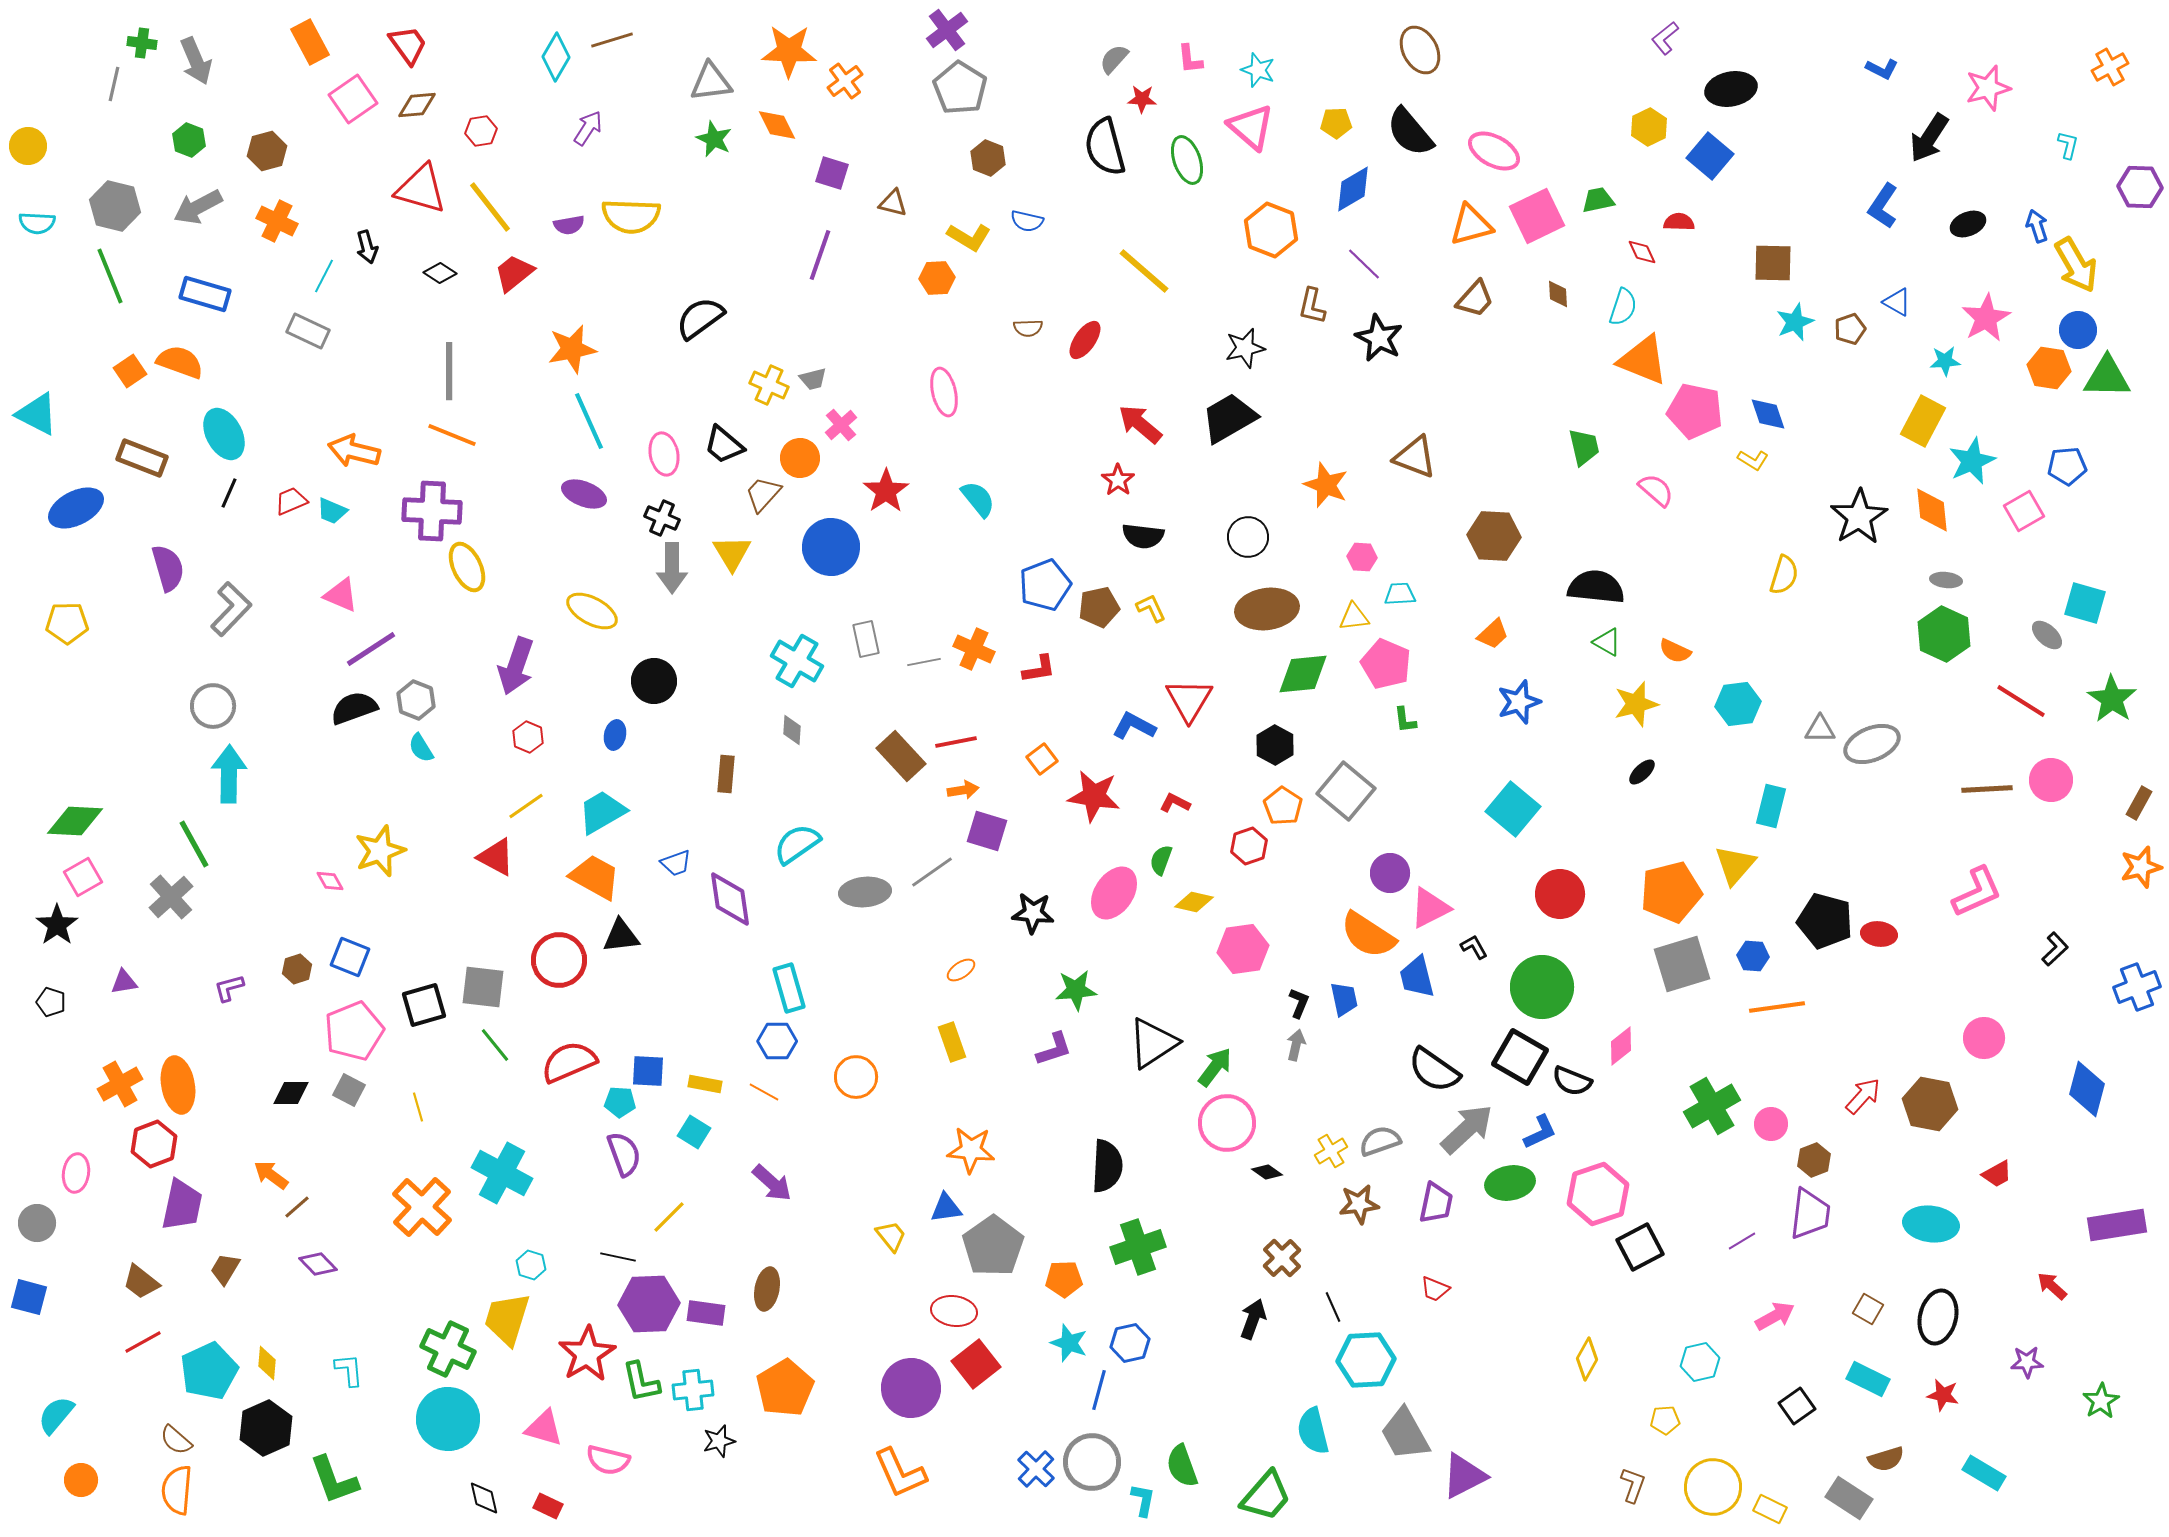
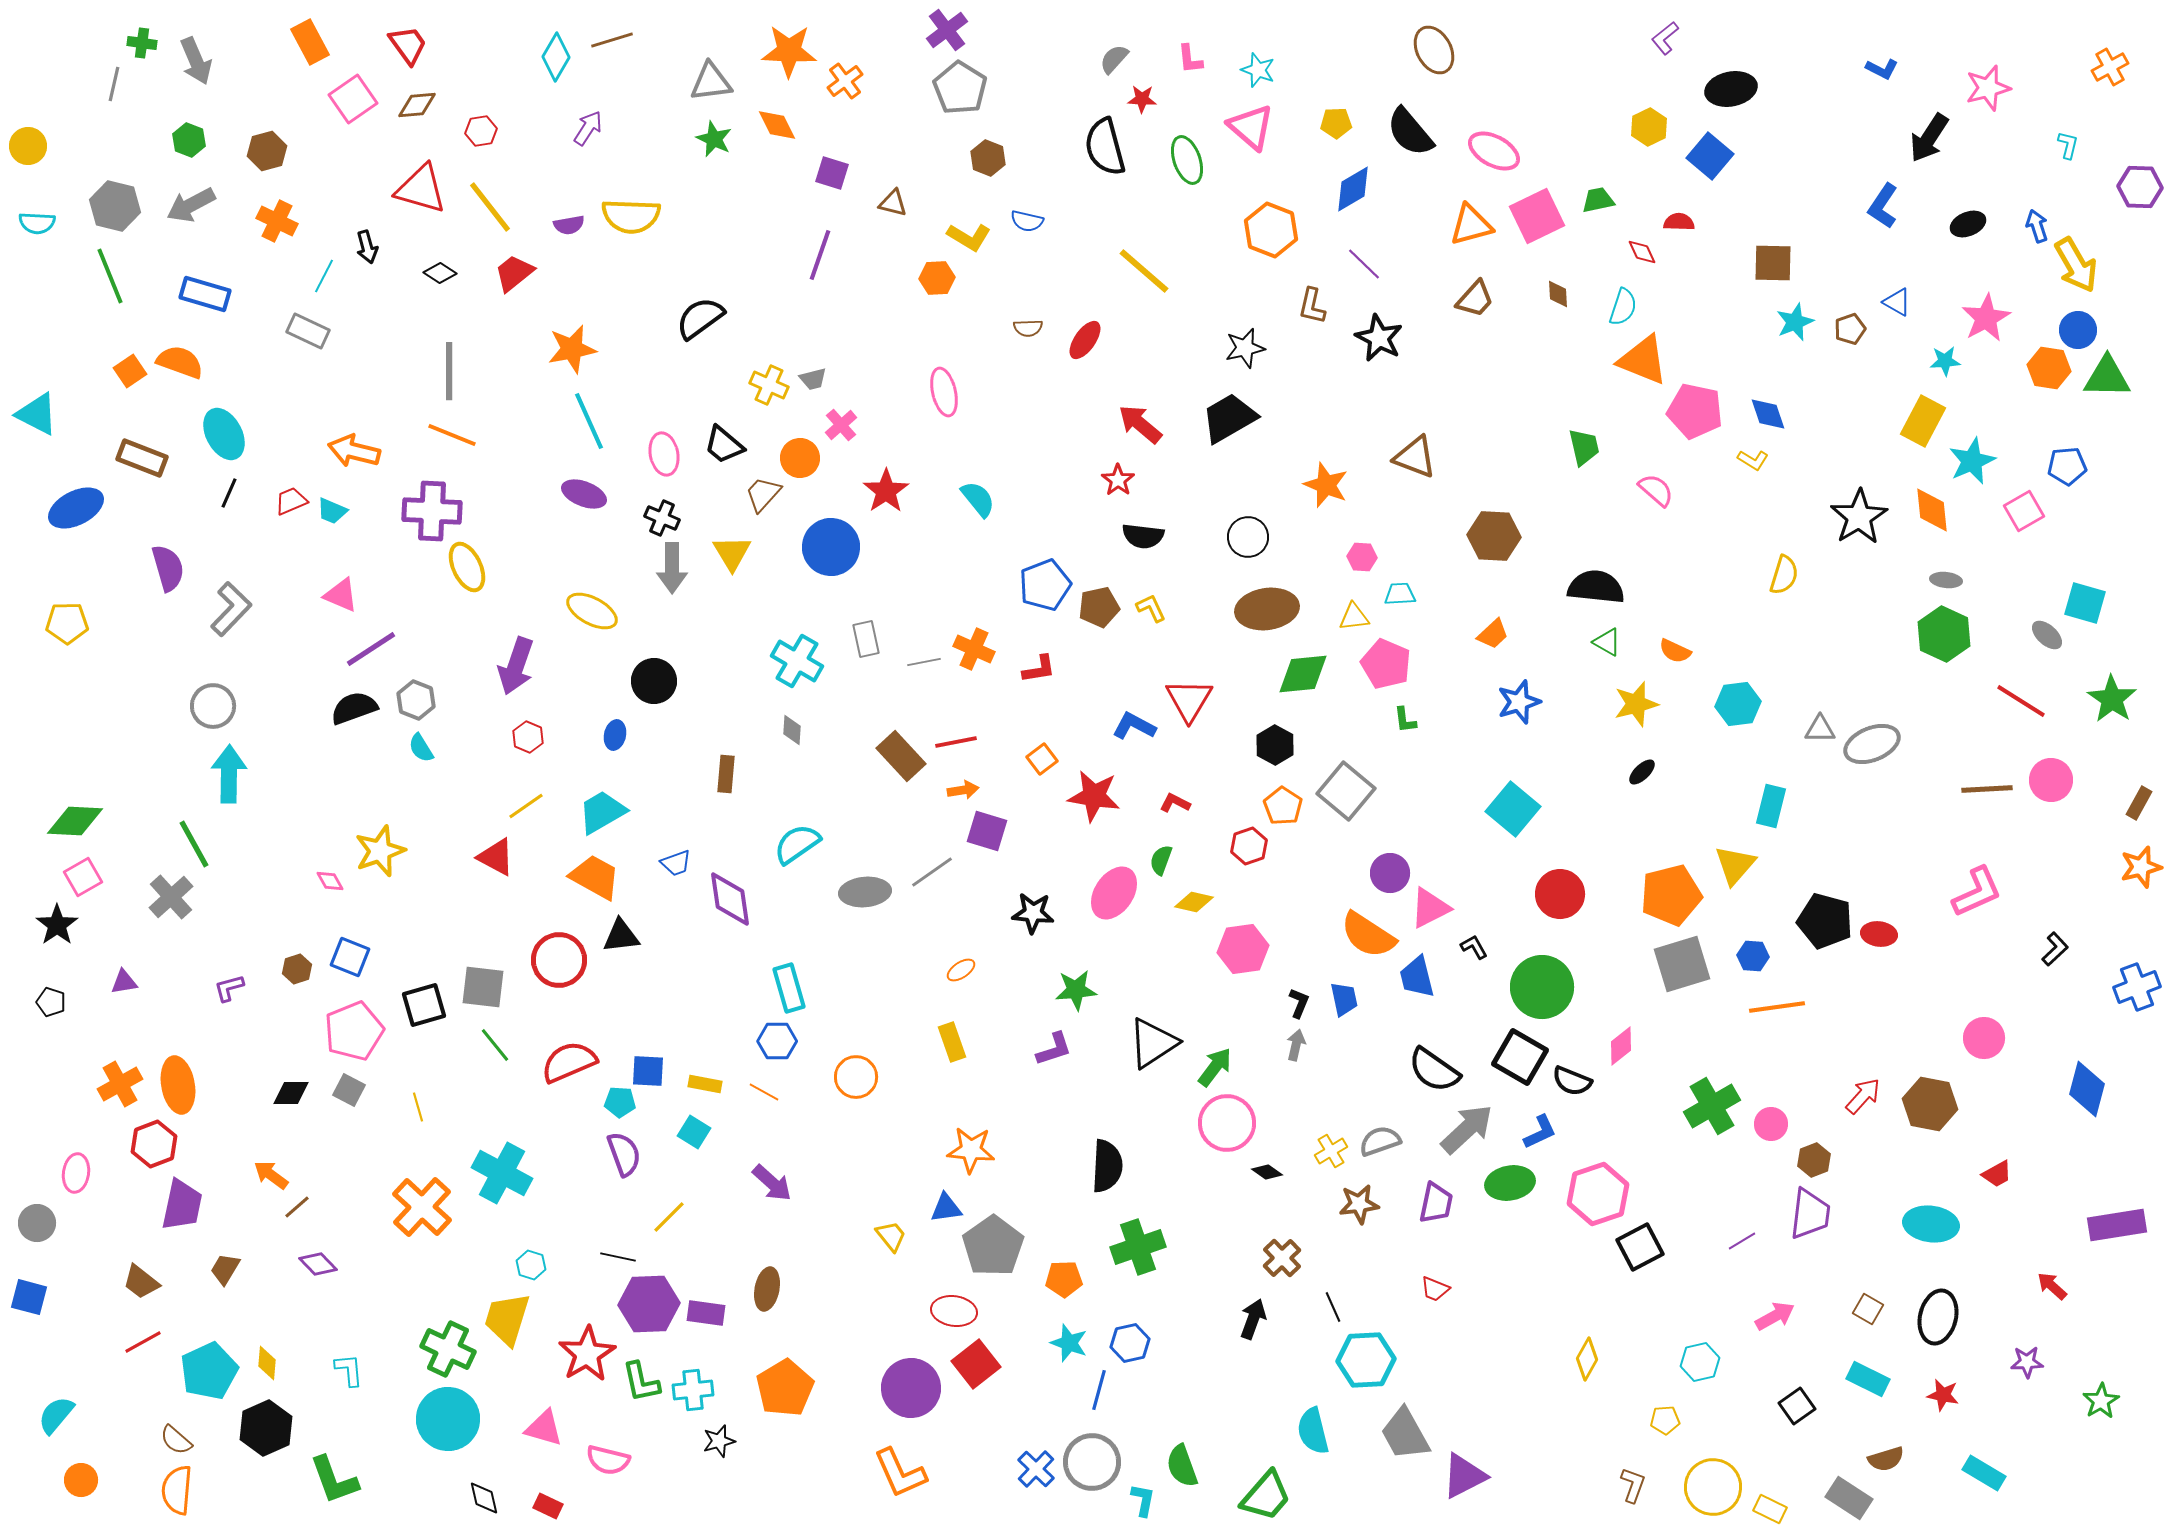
brown ellipse at (1420, 50): moved 14 px right
gray arrow at (198, 207): moved 7 px left, 2 px up
orange pentagon at (1671, 892): moved 3 px down
